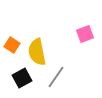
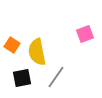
black square: rotated 18 degrees clockwise
